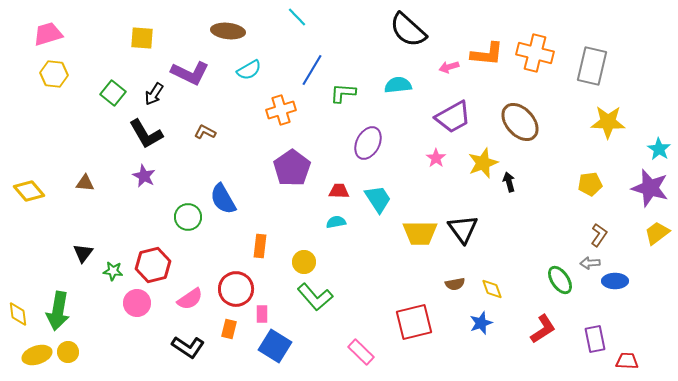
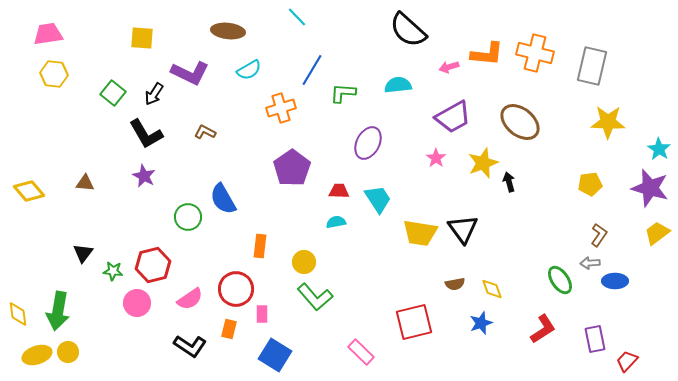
pink trapezoid at (48, 34): rotated 8 degrees clockwise
orange cross at (281, 110): moved 2 px up
brown ellipse at (520, 122): rotated 9 degrees counterclockwise
yellow trapezoid at (420, 233): rotated 9 degrees clockwise
blue square at (275, 346): moved 9 px down
black L-shape at (188, 347): moved 2 px right, 1 px up
red trapezoid at (627, 361): rotated 50 degrees counterclockwise
